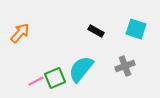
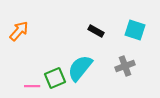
cyan square: moved 1 px left, 1 px down
orange arrow: moved 1 px left, 2 px up
cyan semicircle: moved 1 px left, 1 px up
pink line: moved 4 px left, 5 px down; rotated 28 degrees clockwise
